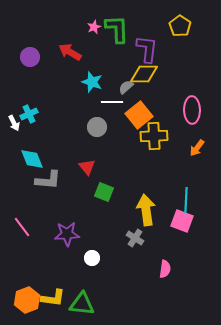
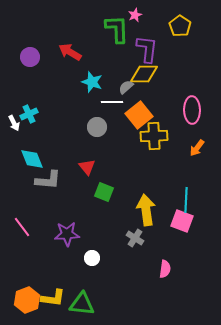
pink star: moved 41 px right, 12 px up
